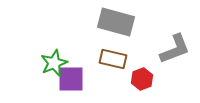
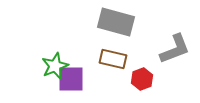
green star: moved 1 px right, 3 px down
